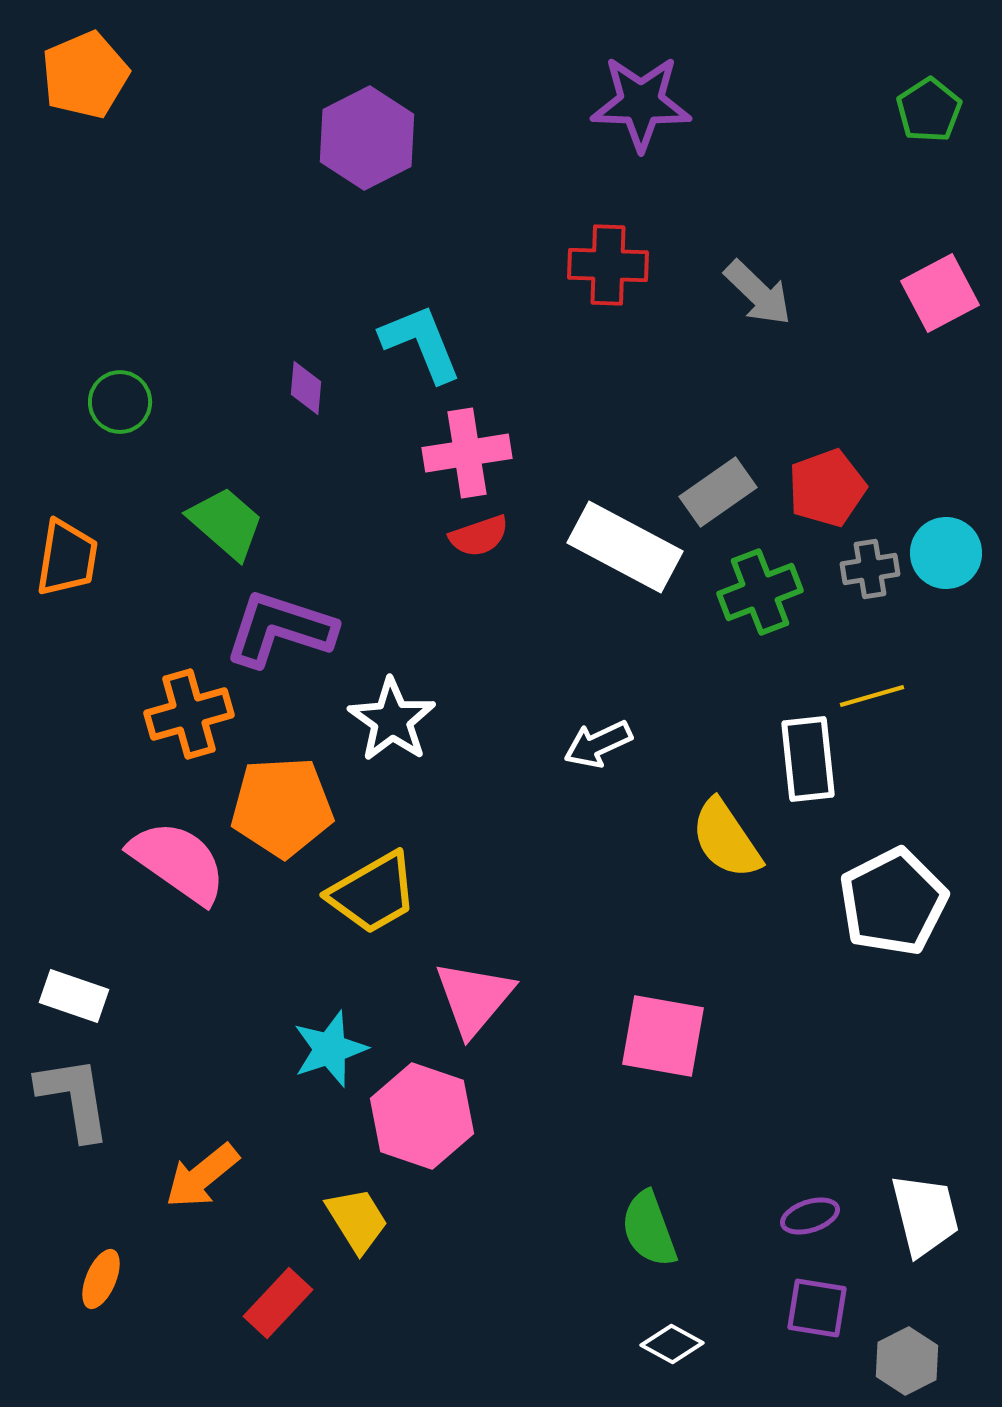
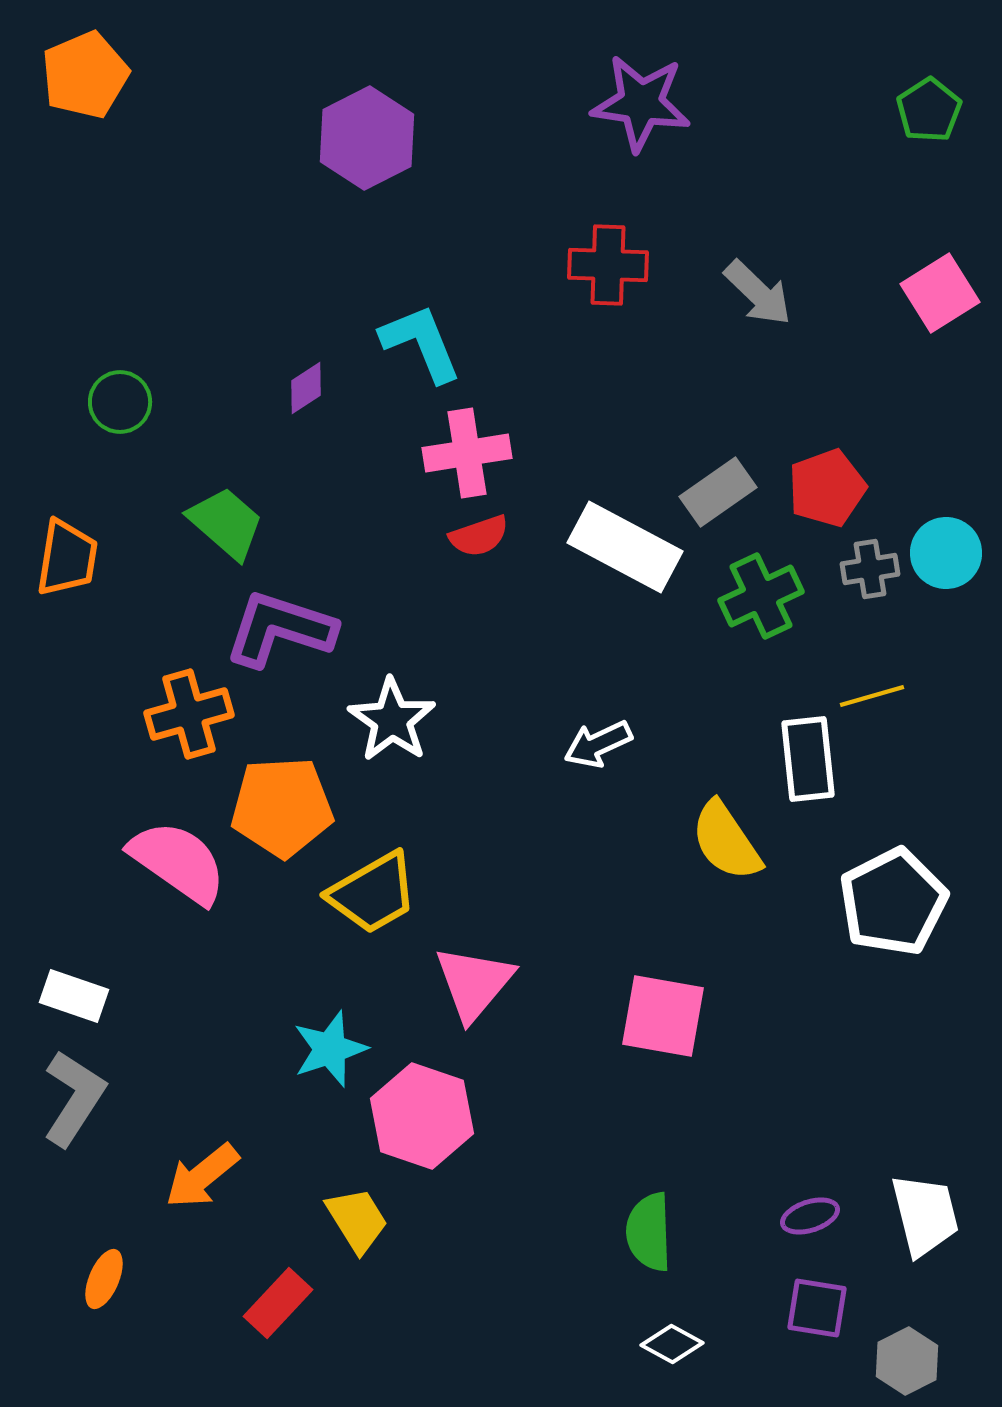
purple star at (641, 103): rotated 6 degrees clockwise
pink square at (940, 293): rotated 4 degrees counterclockwise
purple diamond at (306, 388): rotated 52 degrees clockwise
green cross at (760, 592): moved 1 px right, 4 px down; rotated 4 degrees counterclockwise
yellow semicircle at (726, 839): moved 2 px down
pink triangle at (474, 998): moved 15 px up
pink square at (663, 1036): moved 20 px up
gray L-shape at (74, 1098): rotated 42 degrees clockwise
green semicircle at (649, 1229): moved 3 px down; rotated 18 degrees clockwise
orange ellipse at (101, 1279): moved 3 px right
